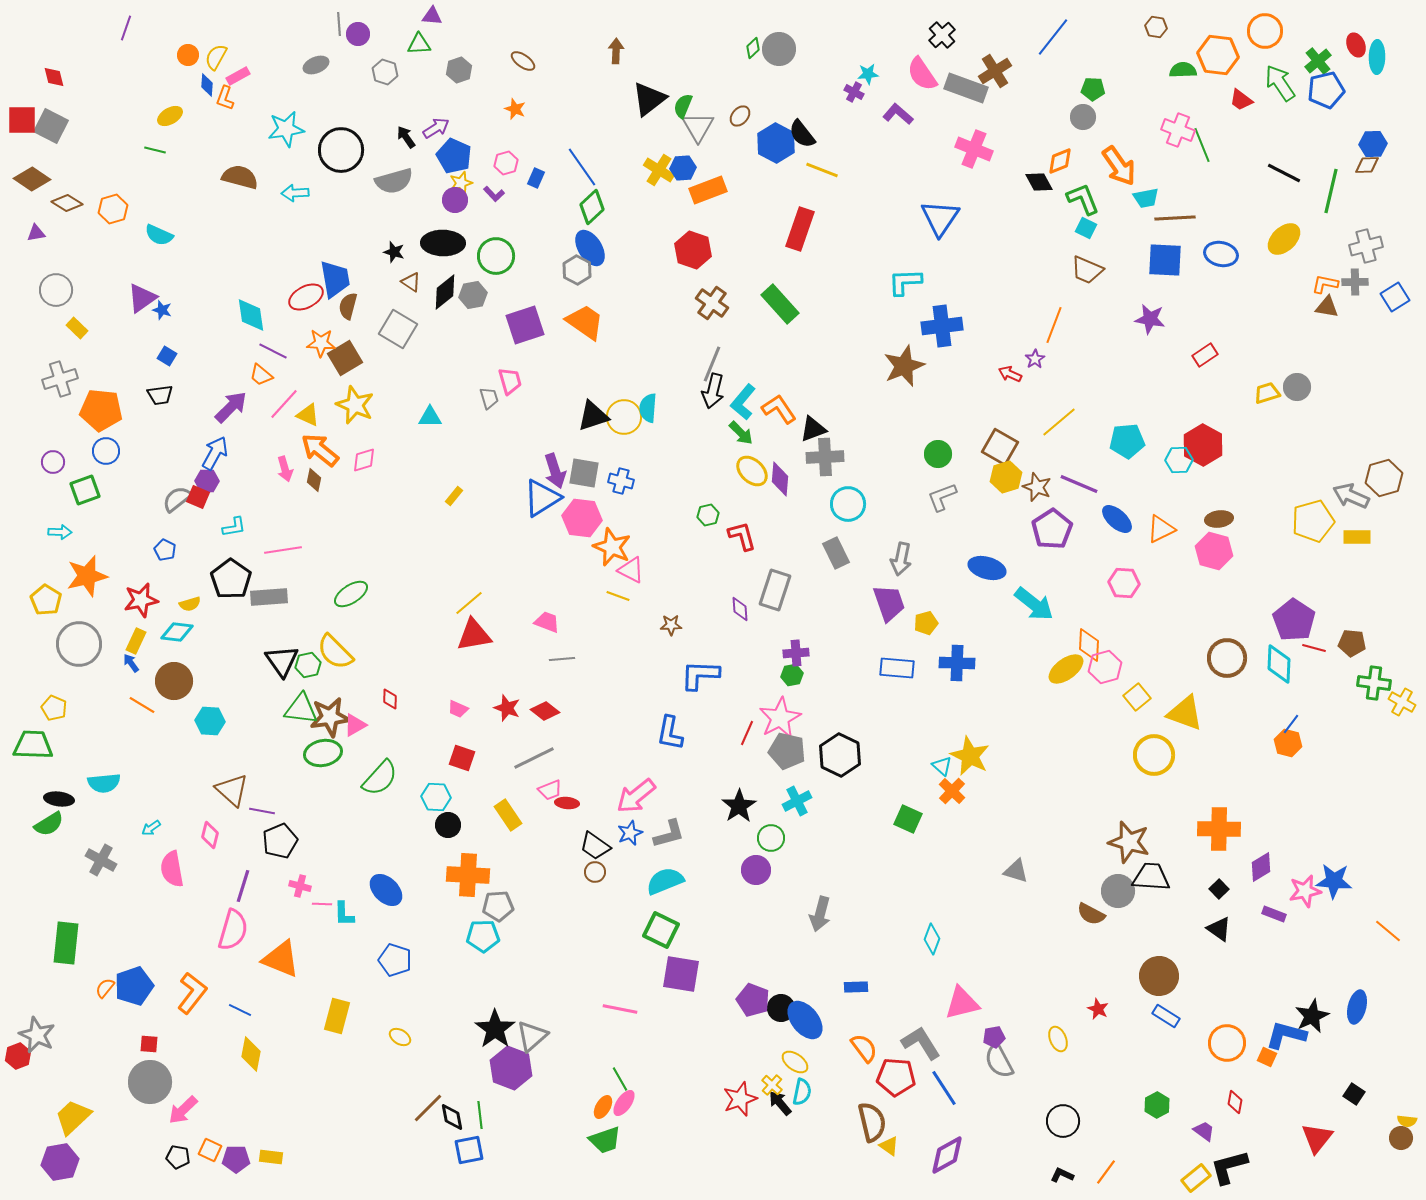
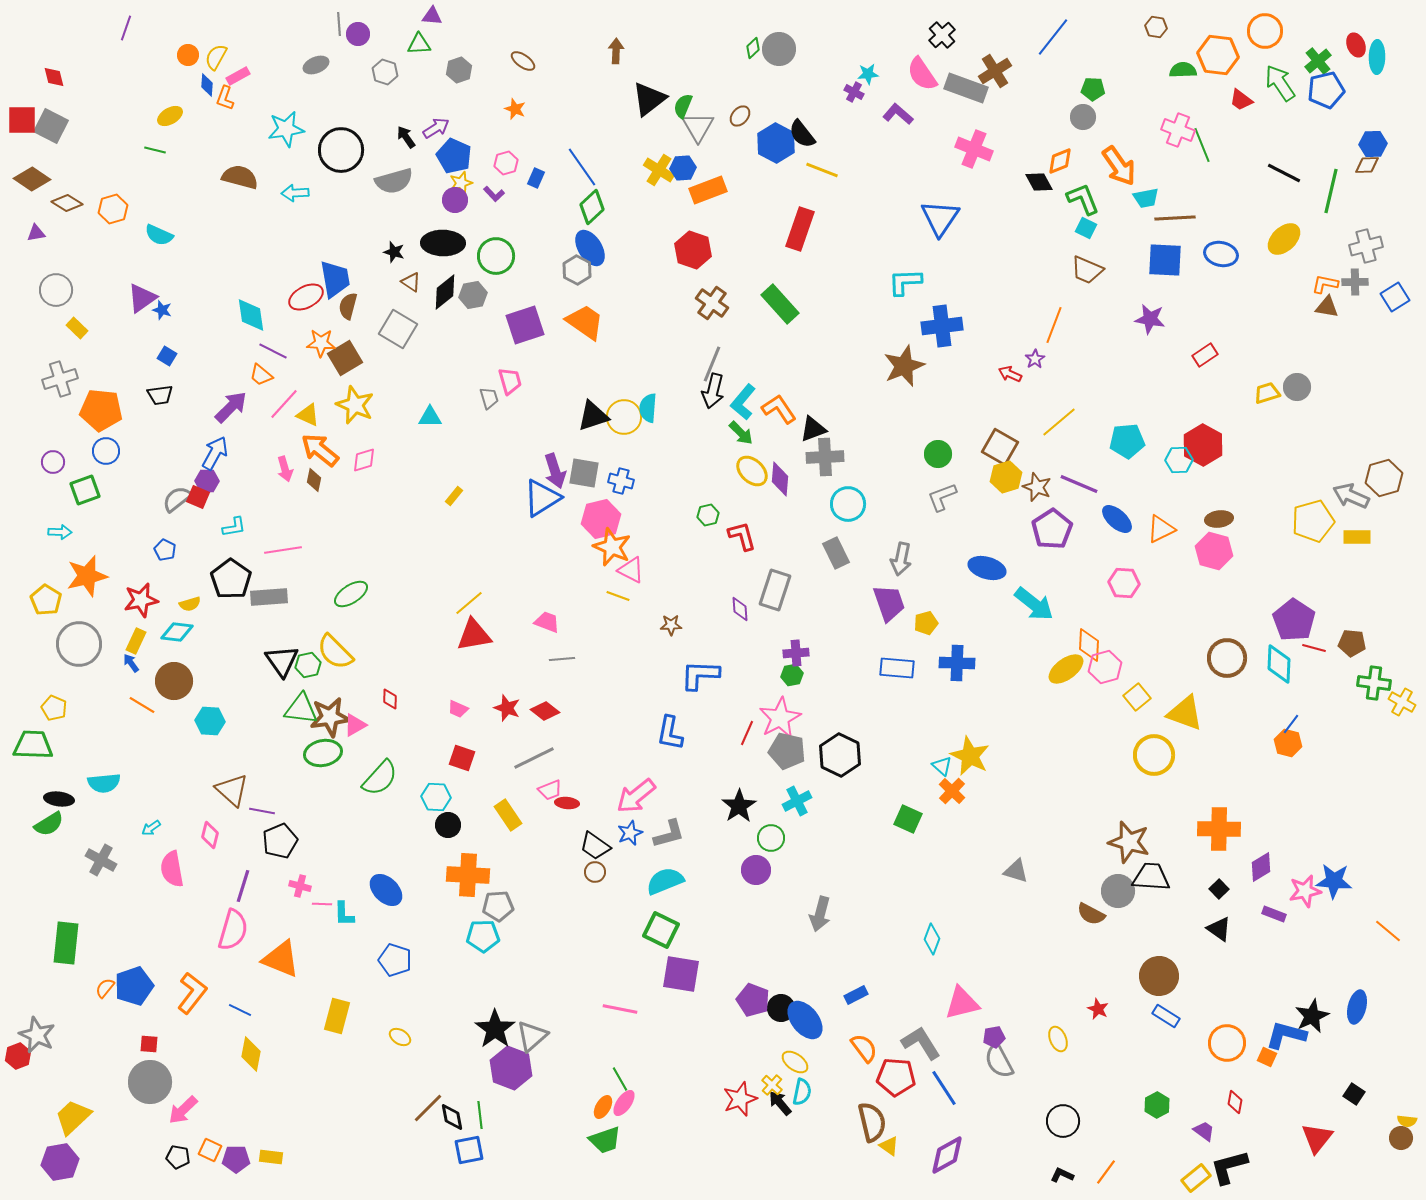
pink hexagon at (582, 518): moved 19 px right, 1 px down; rotated 21 degrees counterclockwise
blue rectangle at (856, 987): moved 8 px down; rotated 25 degrees counterclockwise
